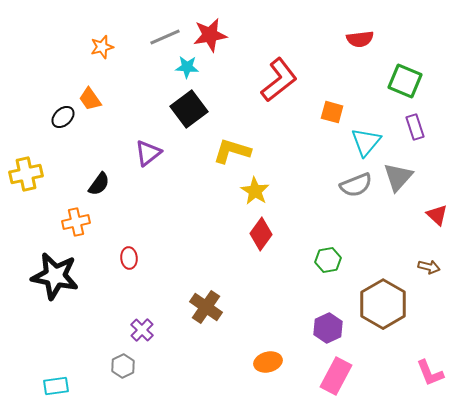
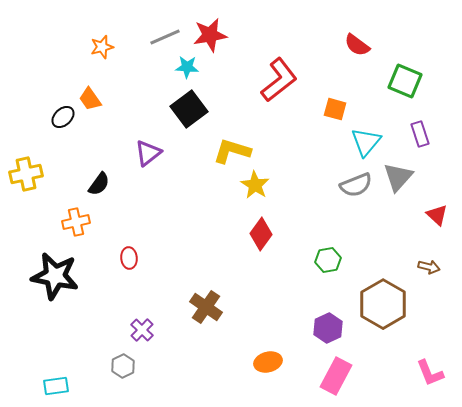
red semicircle: moved 3 px left, 6 px down; rotated 44 degrees clockwise
orange square: moved 3 px right, 3 px up
purple rectangle: moved 5 px right, 7 px down
yellow star: moved 6 px up
